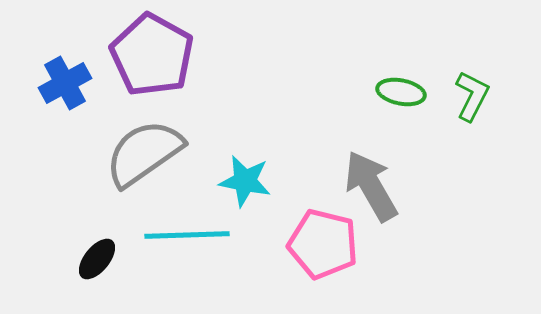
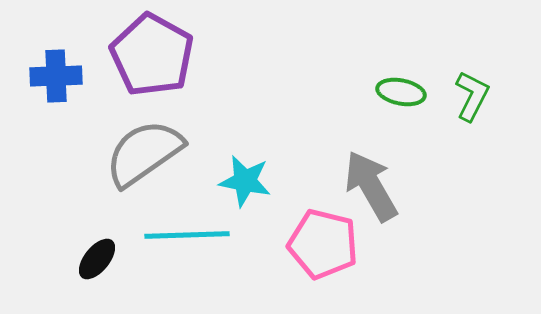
blue cross: moved 9 px left, 7 px up; rotated 27 degrees clockwise
